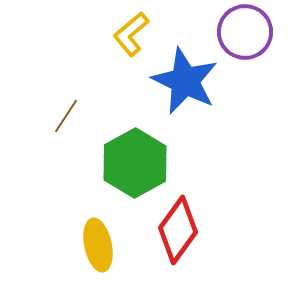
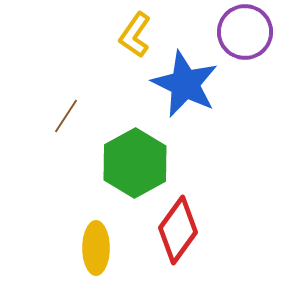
yellow L-shape: moved 4 px right, 1 px down; rotated 15 degrees counterclockwise
blue star: moved 3 px down
yellow ellipse: moved 2 px left, 3 px down; rotated 12 degrees clockwise
